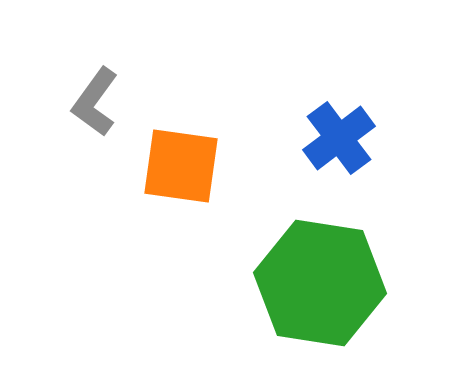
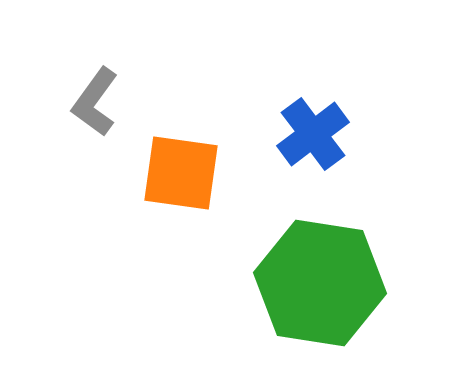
blue cross: moved 26 px left, 4 px up
orange square: moved 7 px down
